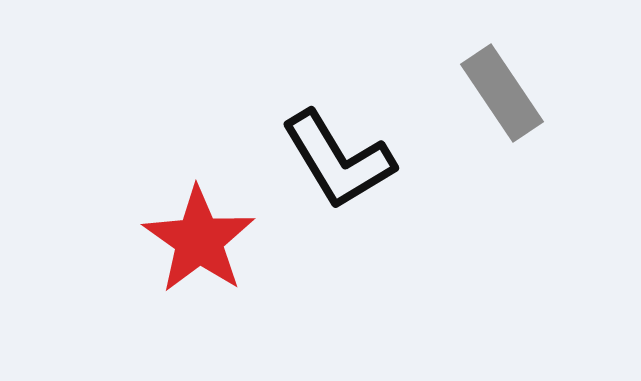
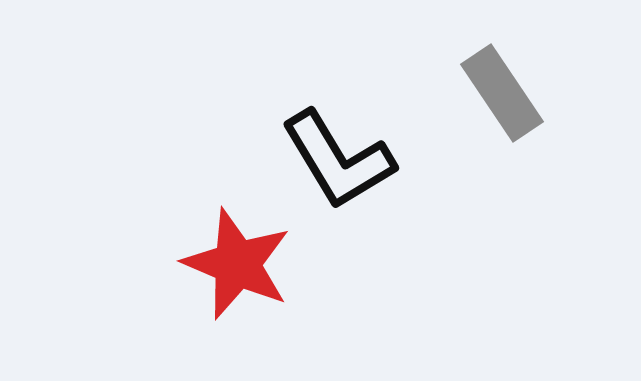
red star: moved 38 px right, 24 px down; rotated 12 degrees counterclockwise
